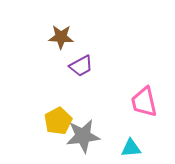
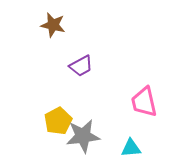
brown star: moved 8 px left, 12 px up; rotated 10 degrees clockwise
